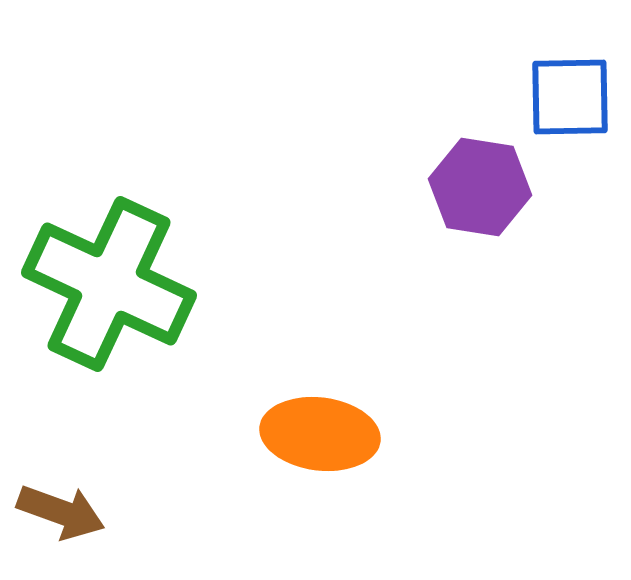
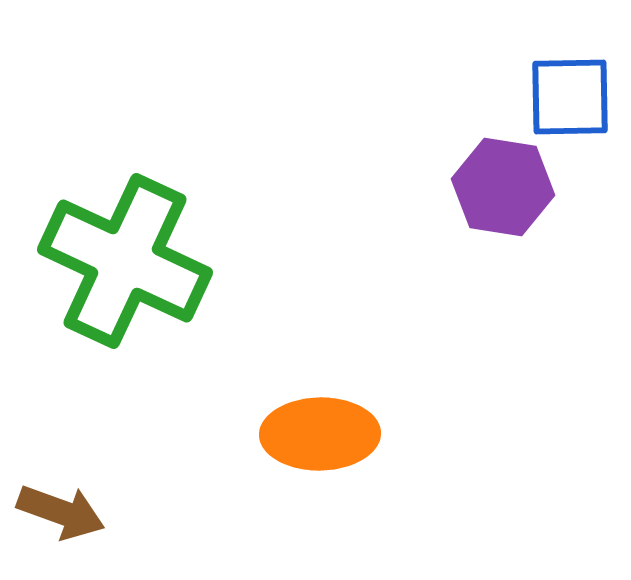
purple hexagon: moved 23 px right
green cross: moved 16 px right, 23 px up
orange ellipse: rotated 8 degrees counterclockwise
